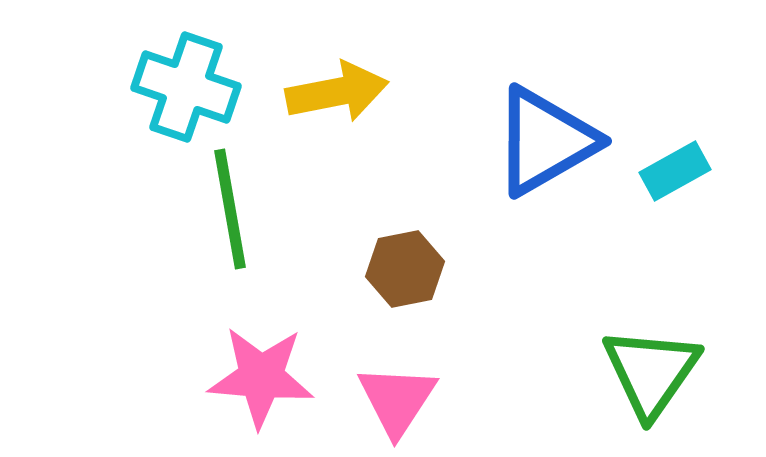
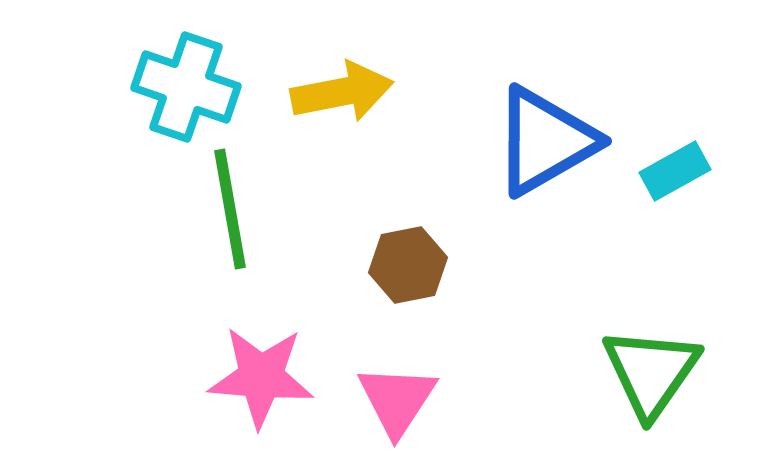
yellow arrow: moved 5 px right
brown hexagon: moved 3 px right, 4 px up
